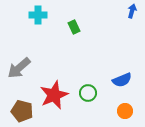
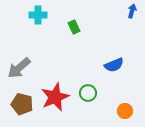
blue semicircle: moved 8 px left, 15 px up
red star: moved 1 px right, 2 px down
brown pentagon: moved 7 px up
